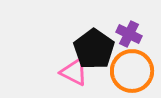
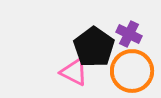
black pentagon: moved 2 px up
